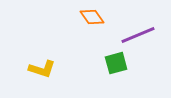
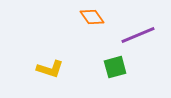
green square: moved 1 px left, 4 px down
yellow L-shape: moved 8 px right
